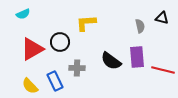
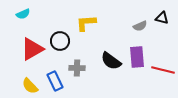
gray semicircle: rotated 80 degrees clockwise
black circle: moved 1 px up
